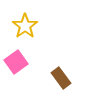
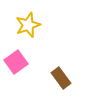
yellow star: moved 3 px right, 1 px up; rotated 15 degrees clockwise
